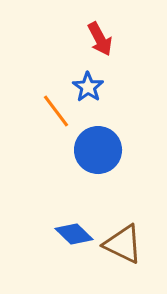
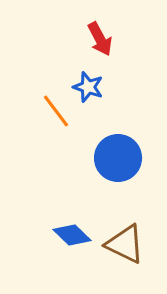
blue star: rotated 16 degrees counterclockwise
blue circle: moved 20 px right, 8 px down
blue diamond: moved 2 px left, 1 px down
brown triangle: moved 2 px right
